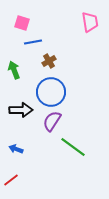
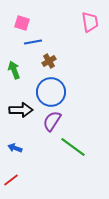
blue arrow: moved 1 px left, 1 px up
